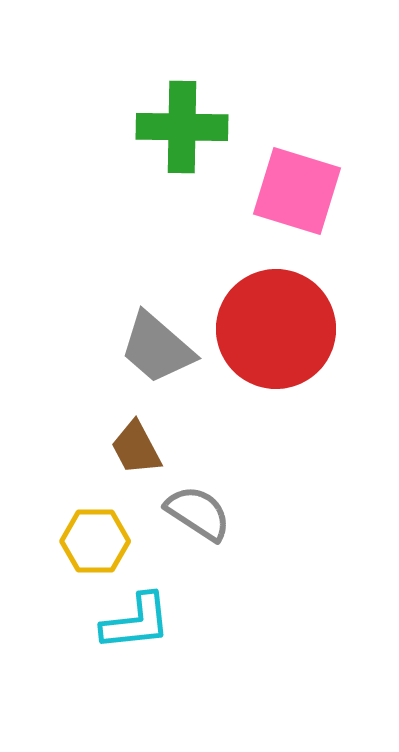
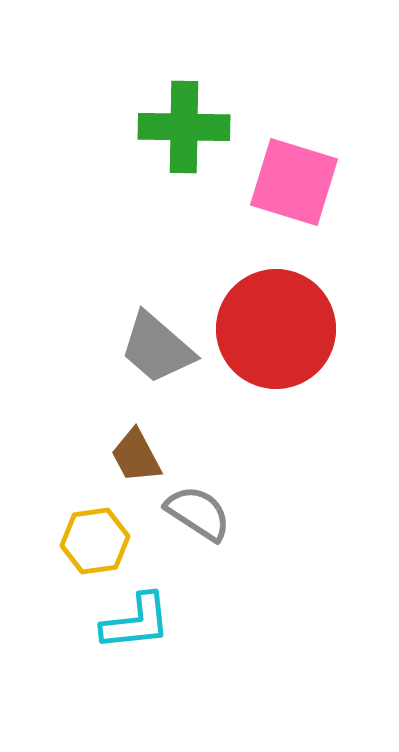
green cross: moved 2 px right
pink square: moved 3 px left, 9 px up
brown trapezoid: moved 8 px down
yellow hexagon: rotated 8 degrees counterclockwise
